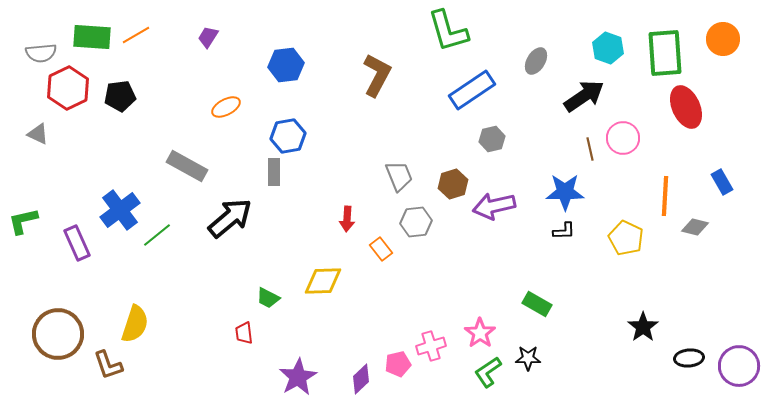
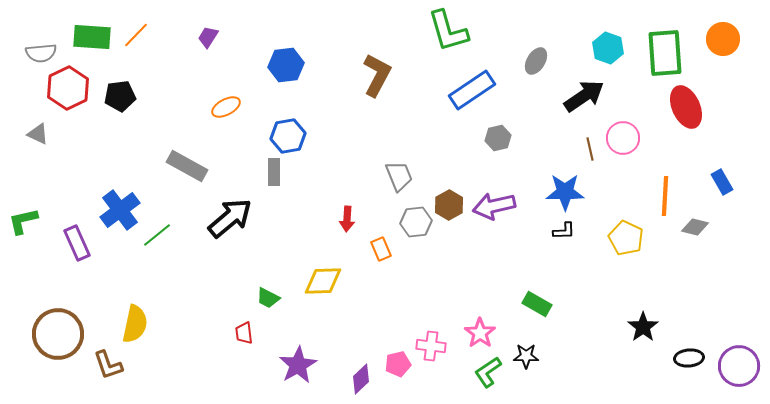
orange line at (136, 35): rotated 16 degrees counterclockwise
gray hexagon at (492, 139): moved 6 px right, 1 px up
brown hexagon at (453, 184): moved 4 px left, 21 px down; rotated 12 degrees counterclockwise
orange rectangle at (381, 249): rotated 15 degrees clockwise
yellow semicircle at (135, 324): rotated 6 degrees counterclockwise
pink cross at (431, 346): rotated 24 degrees clockwise
black star at (528, 358): moved 2 px left, 2 px up
purple star at (298, 377): moved 12 px up
